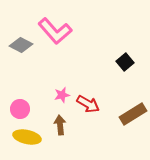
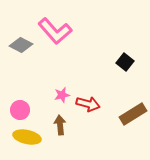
black square: rotated 12 degrees counterclockwise
red arrow: rotated 15 degrees counterclockwise
pink circle: moved 1 px down
